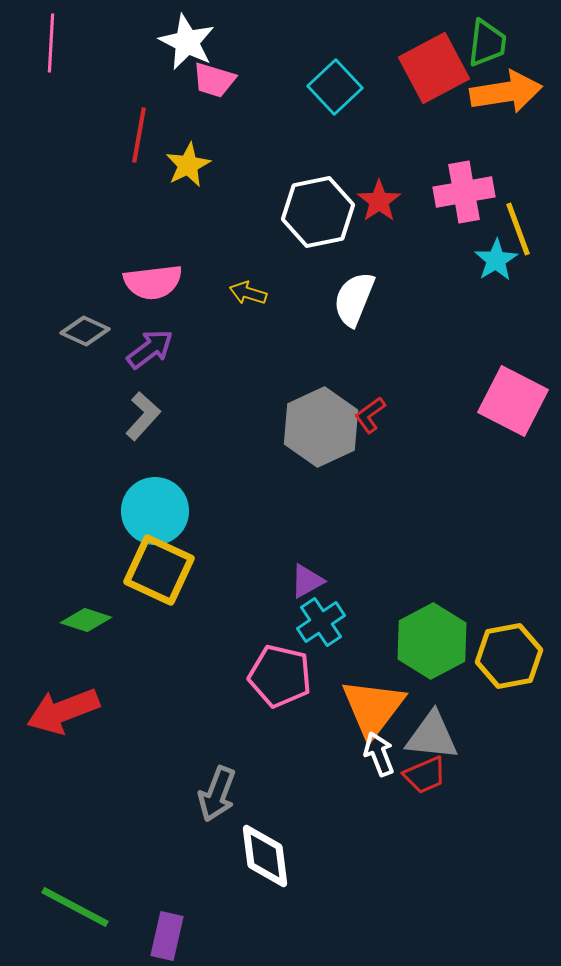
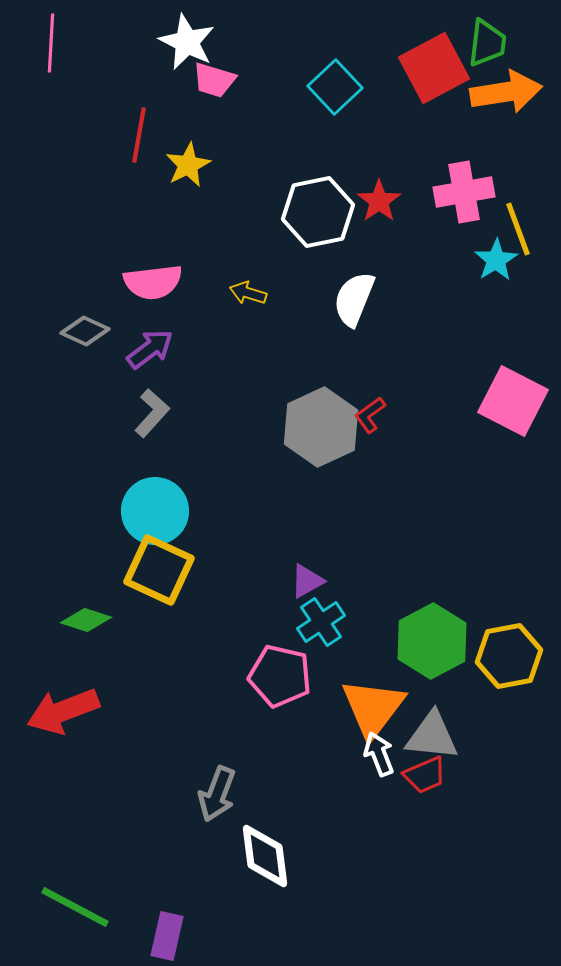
gray L-shape: moved 9 px right, 3 px up
